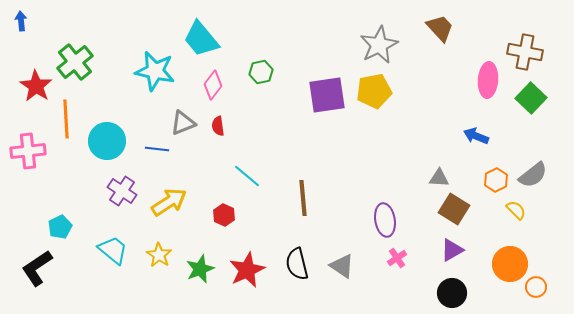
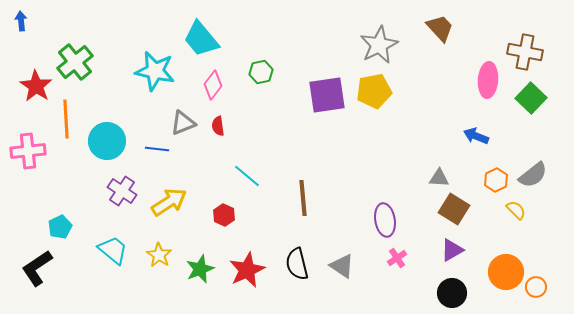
orange circle at (510, 264): moved 4 px left, 8 px down
